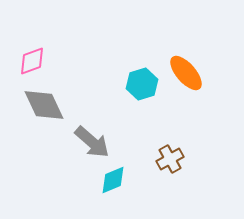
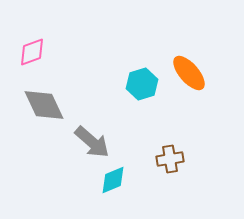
pink diamond: moved 9 px up
orange ellipse: moved 3 px right
brown cross: rotated 20 degrees clockwise
